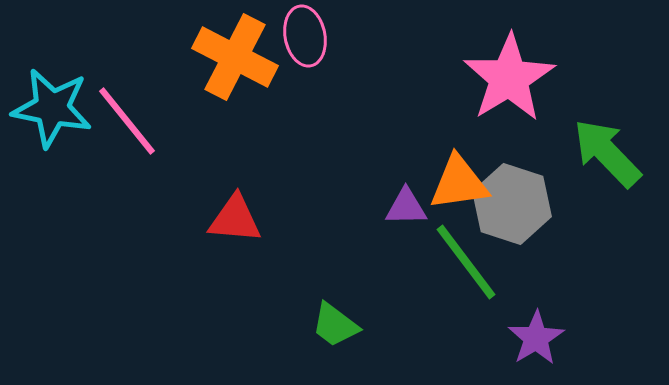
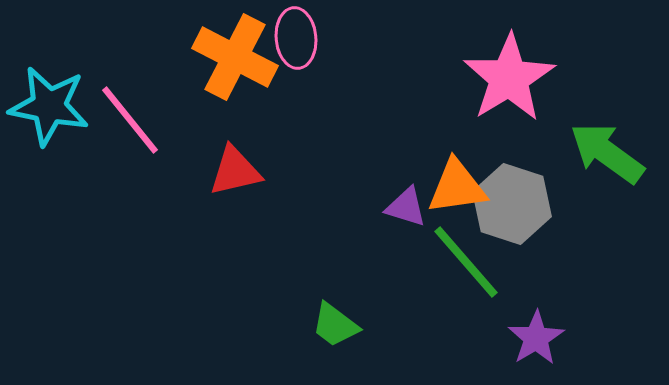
pink ellipse: moved 9 px left, 2 px down; rotated 6 degrees clockwise
cyan star: moved 3 px left, 2 px up
pink line: moved 3 px right, 1 px up
green arrow: rotated 10 degrees counterclockwise
orange triangle: moved 2 px left, 4 px down
purple triangle: rotated 18 degrees clockwise
red triangle: moved 48 px up; rotated 18 degrees counterclockwise
green line: rotated 4 degrees counterclockwise
